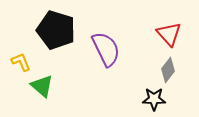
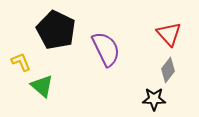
black pentagon: rotated 9 degrees clockwise
